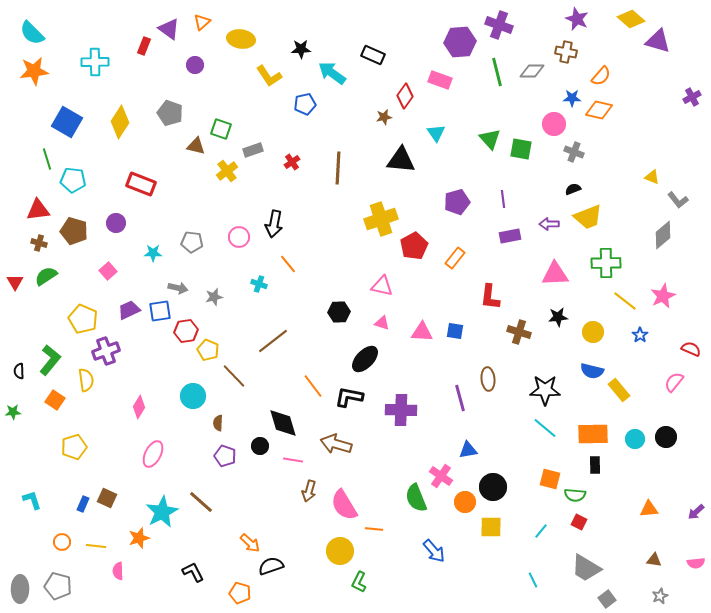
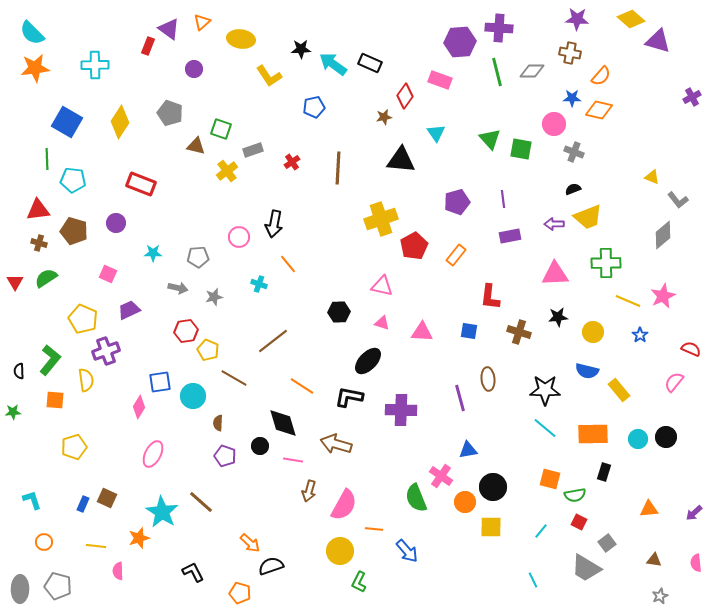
purple star at (577, 19): rotated 20 degrees counterclockwise
purple cross at (499, 25): moved 3 px down; rotated 16 degrees counterclockwise
red rectangle at (144, 46): moved 4 px right
brown cross at (566, 52): moved 4 px right, 1 px down
black rectangle at (373, 55): moved 3 px left, 8 px down
cyan cross at (95, 62): moved 3 px down
purple circle at (195, 65): moved 1 px left, 4 px down
orange star at (34, 71): moved 1 px right, 3 px up
cyan arrow at (332, 73): moved 1 px right, 9 px up
blue pentagon at (305, 104): moved 9 px right, 3 px down
green line at (47, 159): rotated 15 degrees clockwise
purple arrow at (549, 224): moved 5 px right
gray pentagon at (192, 242): moved 6 px right, 15 px down; rotated 10 degrees counterclockwise
orange rectangle at (455, 258): moved 1 px right, 3 px up
pink square at (108, 271): moved 3 px down; rotated 24 degrees counterclockwise
green semicircle at (46, 276): moved 2 px down
yellow line at (625, 301): moved 3 px right; rotated 15 degrees counterclockwise
blue square at (160, 311): moved 71 px down
blue square at (455, 331): moved 14 px right
black ellipse at (365, 359): moved 3 px right, 2 px down
blue semicircle at (592, 371): moved 5 px left
brown line at (234, 376): moved 2 px down; rotated 16 degrees counterclockwise
orange line at (313, 386): moved 11 px left; rotated 20 degrees counterclockwise
orange square at (55, 400): rotated 30 degrees counterclockwise
cyan circle at (635, 439): moved 3 px right
black rectangle at (595, 465): moved 9 px right, 7 px down; rotated 18 degrees clockwise
green semicircle at (575, 495): rotated 15 degrees counterclockwise
pink semicircle at (344, 505): rotated 120 degrees counterclockwise
cyan star at (162, 512): rotated 12 degrees counterclockwise
purple arrow at (696, 512): moved 2 px left, 1 px down
orange circle at (62, 542): moved 18 px left
blue arrow at (434, 551): moved 27 px left
pink semicircle at (696, 563): rotated 90 degrees clockwise
gray square at (607, 599): moved 56 px up
